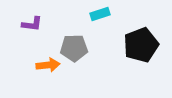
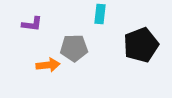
cyan rectangle: rotated 66 degrees counterclockwise
